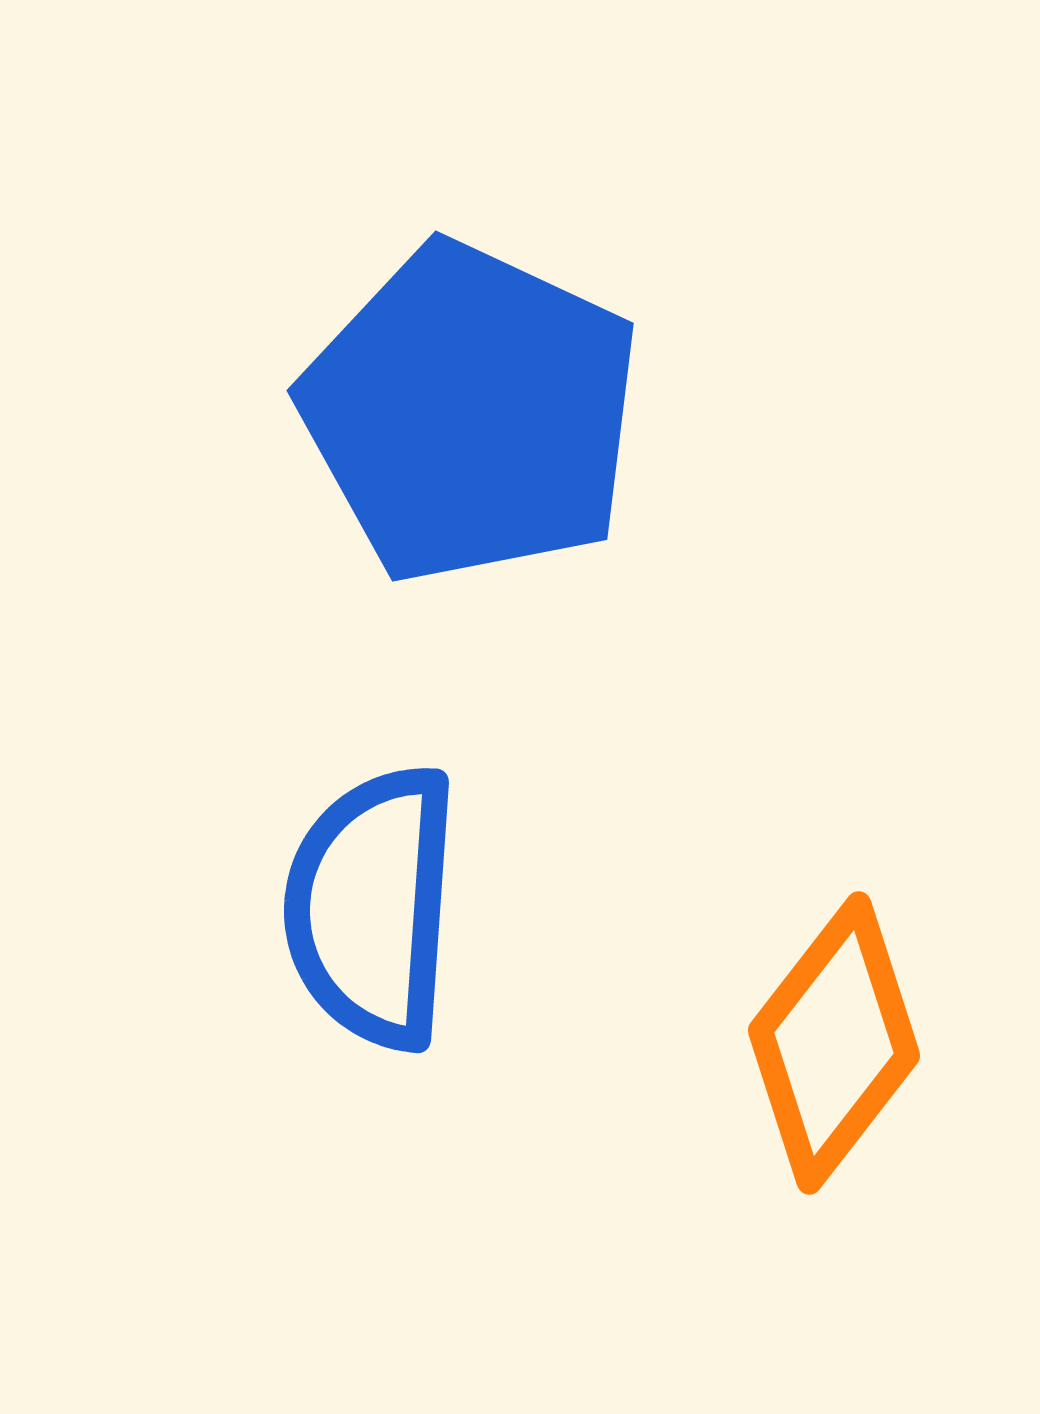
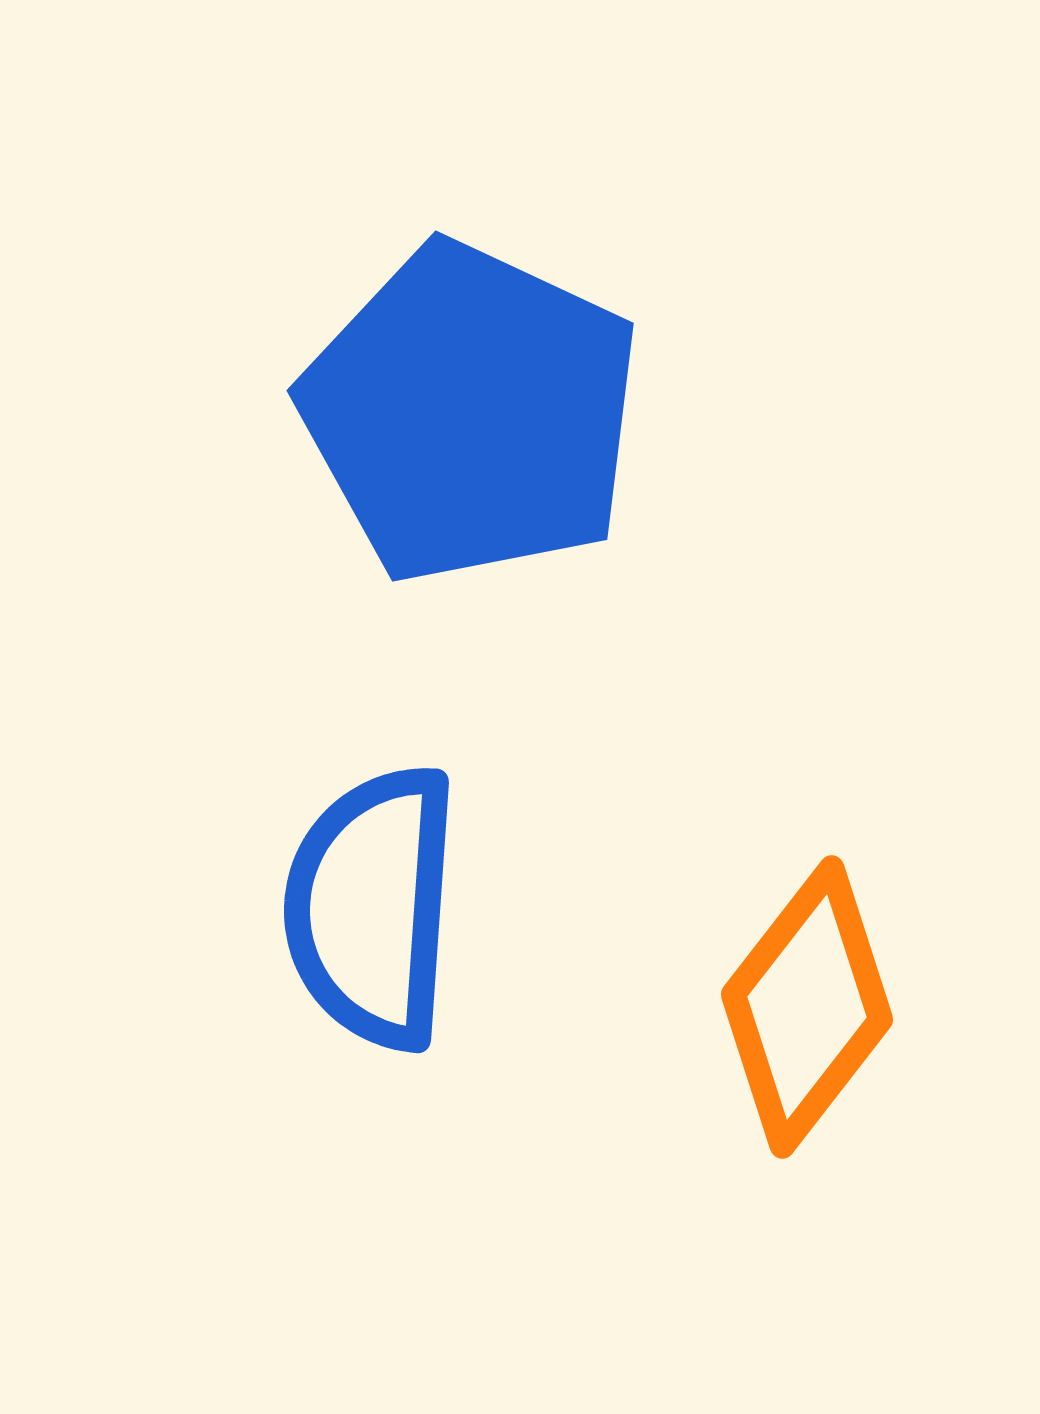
orange diamond: moved 27 px left, 36 px up
